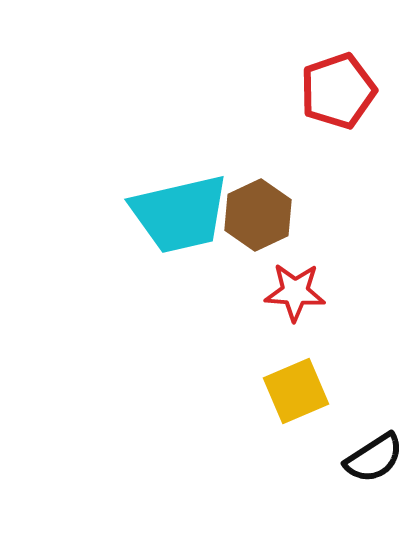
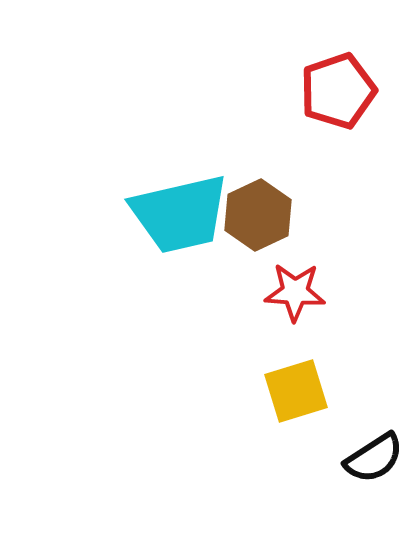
yellow square: rotated 6 degrees clockwise
